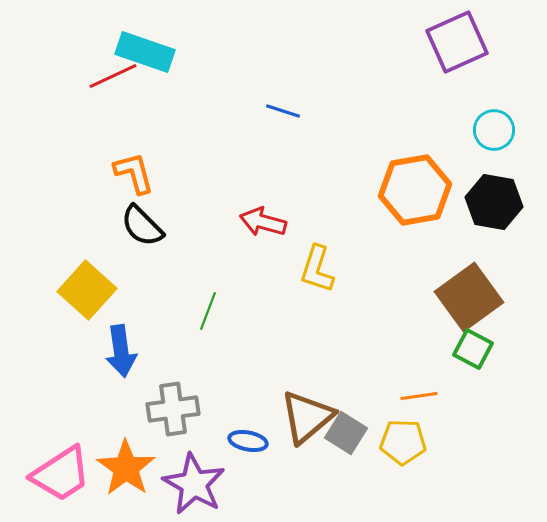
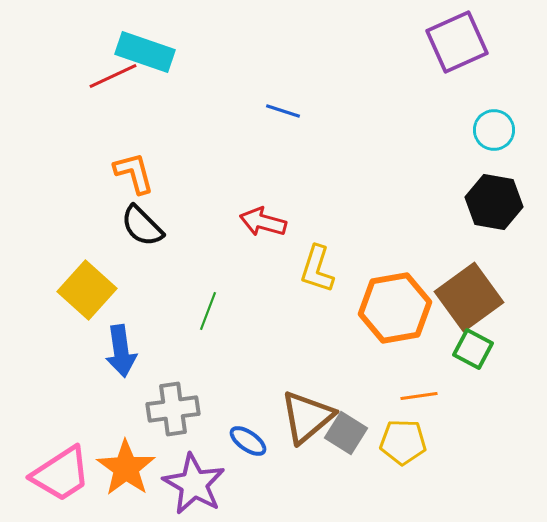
orange hexagon: moved 20 px left, 118 px down
blue ellipse: rotated 24 degrees clockwise
